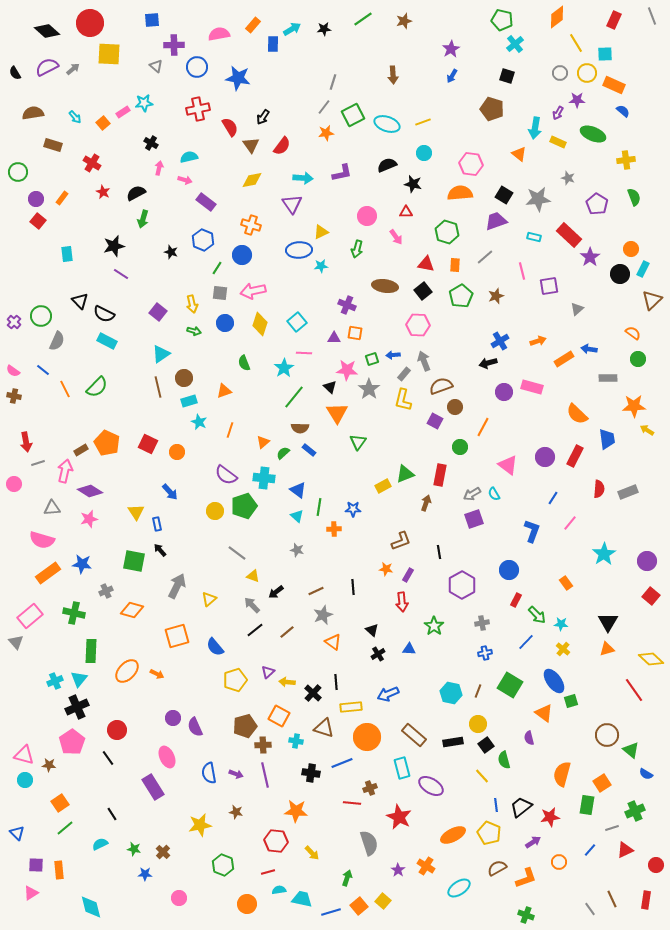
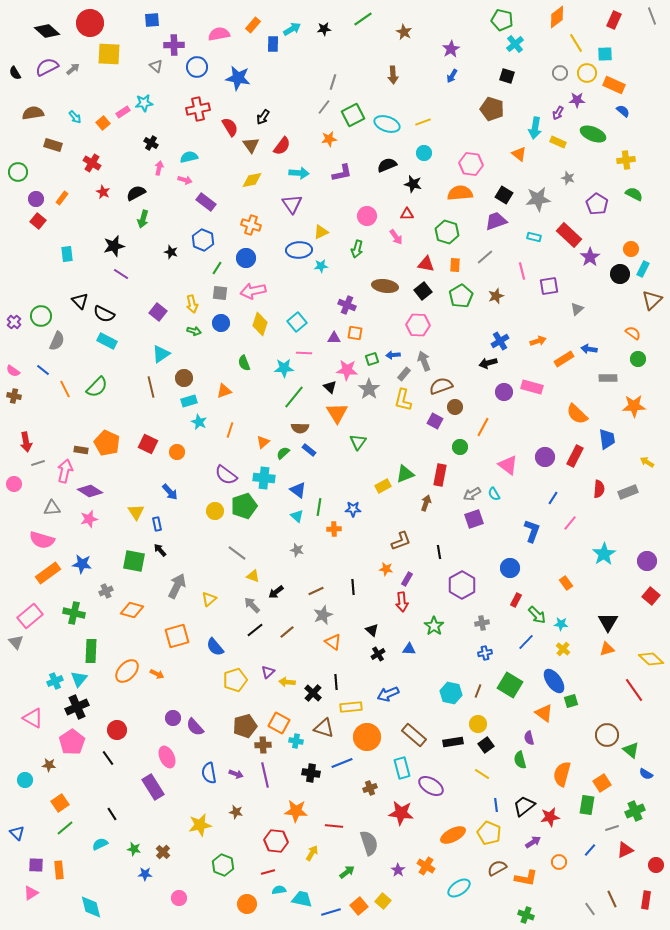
brown star at (404, 21): moved 11 px down; rotated 28 degrees counterclockwise
orange star at (326, 133): moved 3 px right, 6 px down
cyan arrow at (303, 178): moved 4 px left, 5 px up
green semicircle at (634, 197): moved 3 px up; rotated 42 degrees counterclockwise
red triangle at (406, 212): moved 1 px right, 2 px down
blue circle at (242, 255): moved 4 px right, 3 px down
blue circle at (225, 323): moved 4 px left
cyan star at (284, 368): rotated 30 degrees clockwise
brown line at (158, 387): moved 7 px left
yellow arrow at (647, 430): moved 32 px down
brown rectangle at (81, 450): rotated 40 degrees clockwise
blue circle at (509, 570): moved 1 px right, 2 px up
purple rectangle at (408, 575): moved 1 px left, 4 px down
orange square at (279, 716): moved 7 px down
purple semicircle at (195, 727): rotated 18 degrees counterclockwise
pink triangle at (24, 755): moved 9 px right, 37 px up; rotated 15 degrees clockwise
green semicircle at (504, 760): moved 16 px right
yellow line at (482, 776): moved 2 px up; rotated 14 degrees counterclockwise
red line at (352, 803): moved 18 px left, 23 px down
black trapezoid at (521, 807): moved 3 px right, 1 px up
red star at (399, 817): moved 2 px right, 4 px up; rotated 20 degrees counterclockwise
yellow arrow at (312, 853): rotated 105 degrees counterclockwise
green arrow at (347, 878): moved 6 px up; rotated 35 degrees clockwise
orange L-shape at (526, 878): rotated 30 degrees clockwise
